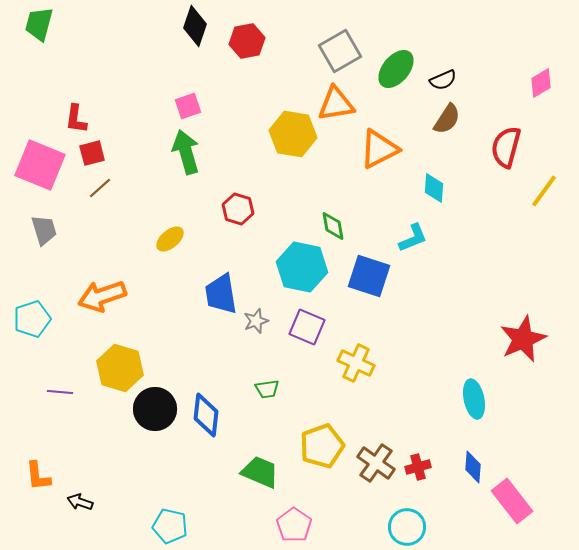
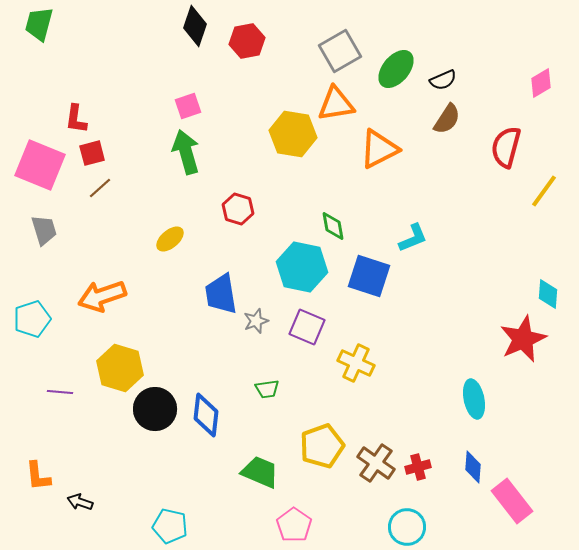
cyan diamond at (434, 188): moved 114 px right, 106 px down
